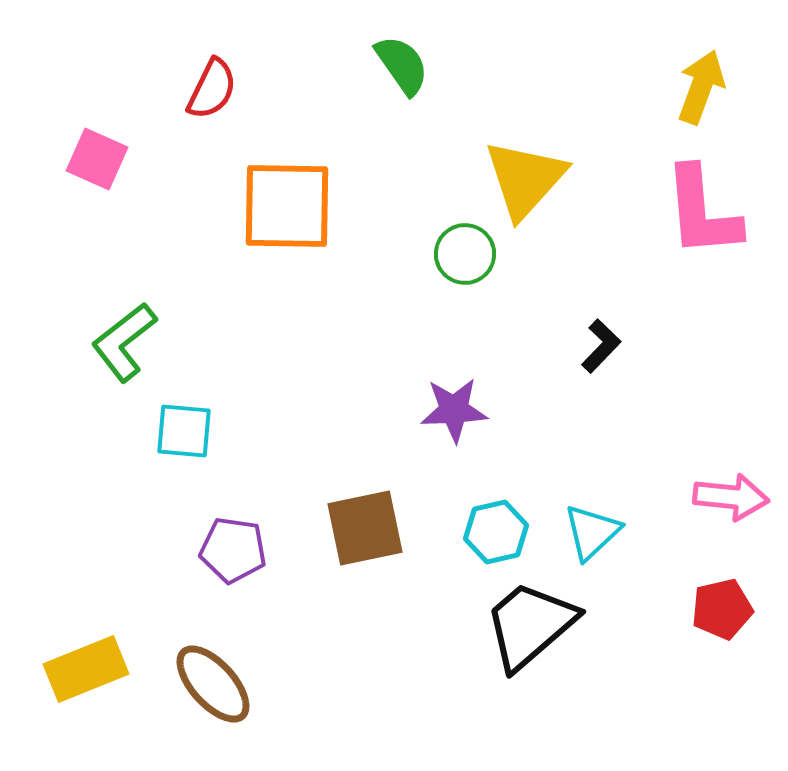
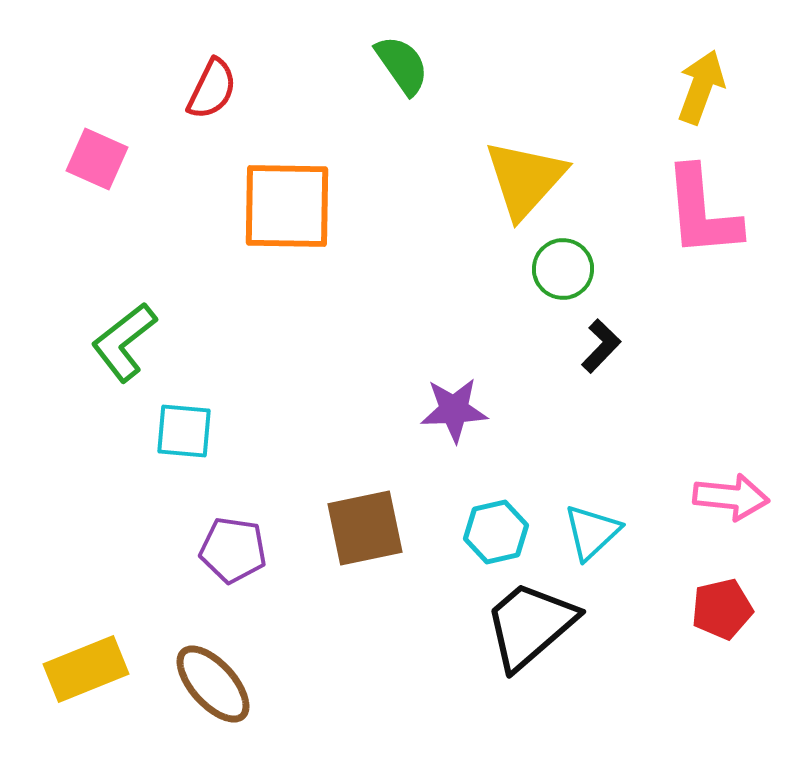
green circle: moved 98 px right, 15 px down
